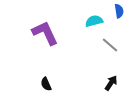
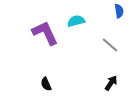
cyan semicircle: moved 18 px left
